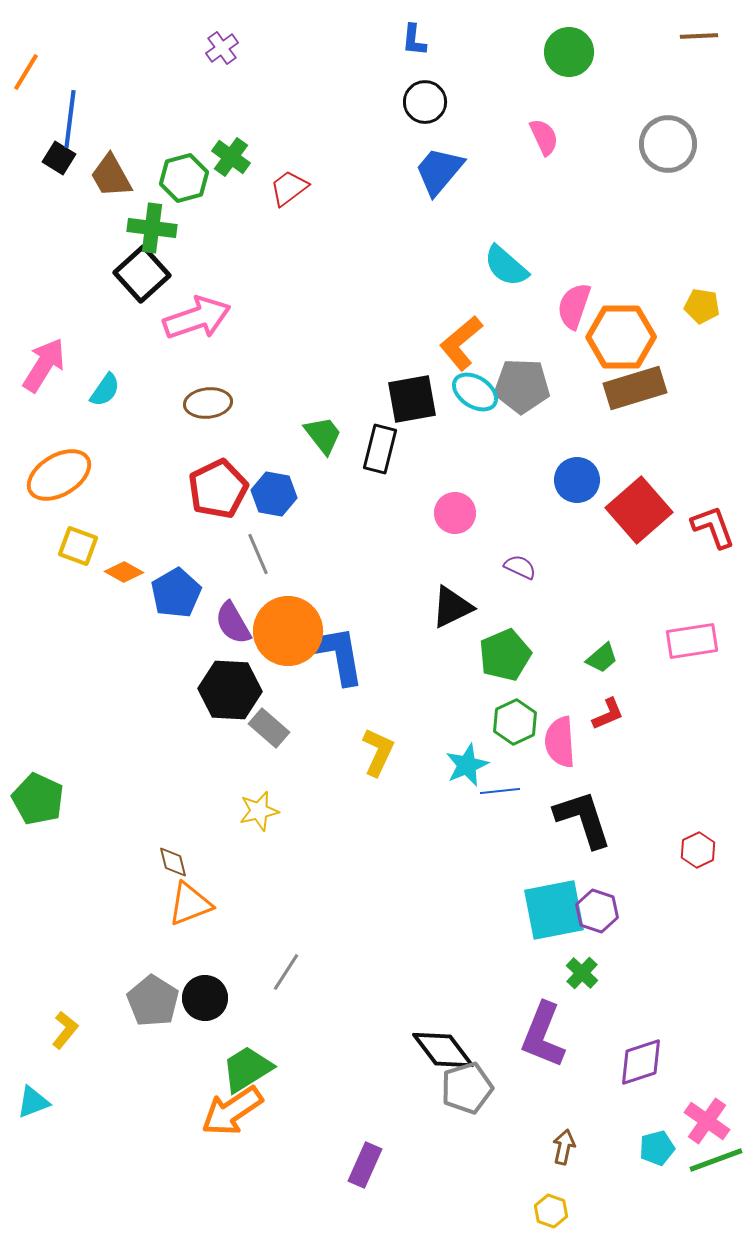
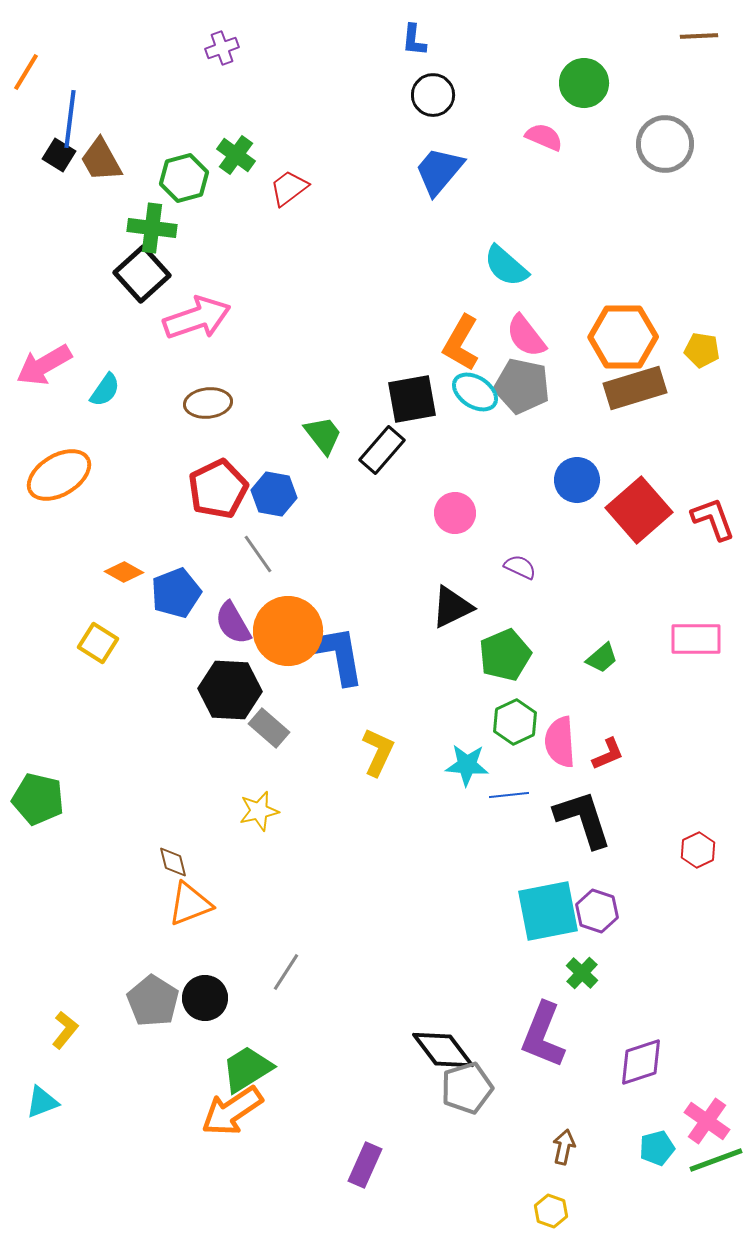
purple cross at (222, 48): rotated 16 degrees clockwise
green circle at (569, 52): moved 15 px right, 31 px down
black circle at (425, 102): moved 8 px right, 7 px up
pink semicircle at (544, 137): rotated 42 degrees counterclockwise
gray circle at (668, 144): moved 3 px left
green cross at (231, 157): moved 5 px right, 2 px up
black square at (59, 158): moved 3 px up
brown trapezoid at (111, 176): moved 10 px left, 16 px up
pink semicircle at (574, 306): moved 48 px left, 30 px down; rotated 57 degrees counterclockwise
yellow pentagon at (702, 306): moved 44 px down
orange hexagon at (621, 337): moved 2 px right
orange L-shape at (461, 343): rotated 20 degrees counterclockwise
pink arrow at (44, 365): rotated 152 degrees counterclockwise
gray pentagon at (522, 386): rotated 10 degrees clockwise
black rectangle at (380, 449): moved 2 px right, 1 px down; rotated 27 degrees clockwise
red L-shape at (713, 527): moved 8 px up
yellow square at (78, 546): moved 20 px right, 97 px down; rotated 12 degrees clockwise
gray line at (258, 554): rotated 12 degrees counterclockwise
blue pentagon at (176, 593): rotated 9 degrees clockwise
pink rectangle at (692, 641): moved 4 px right, 2 px up; rotated 9 degrees clockwise
red L-shape at (608, 714): moved 40 px down
cyan star at (467, 765): rotated 27 degrees clockwise
blue line at (500, 791): moved 9 px right, 4 px down
green pentagon at (38, 799): rotated 12 degrees counterclockwise
cyan square at (554, 910): moved 6 px left, 1 px down
cyan triangle at (33, 1102): moved 9 px right
